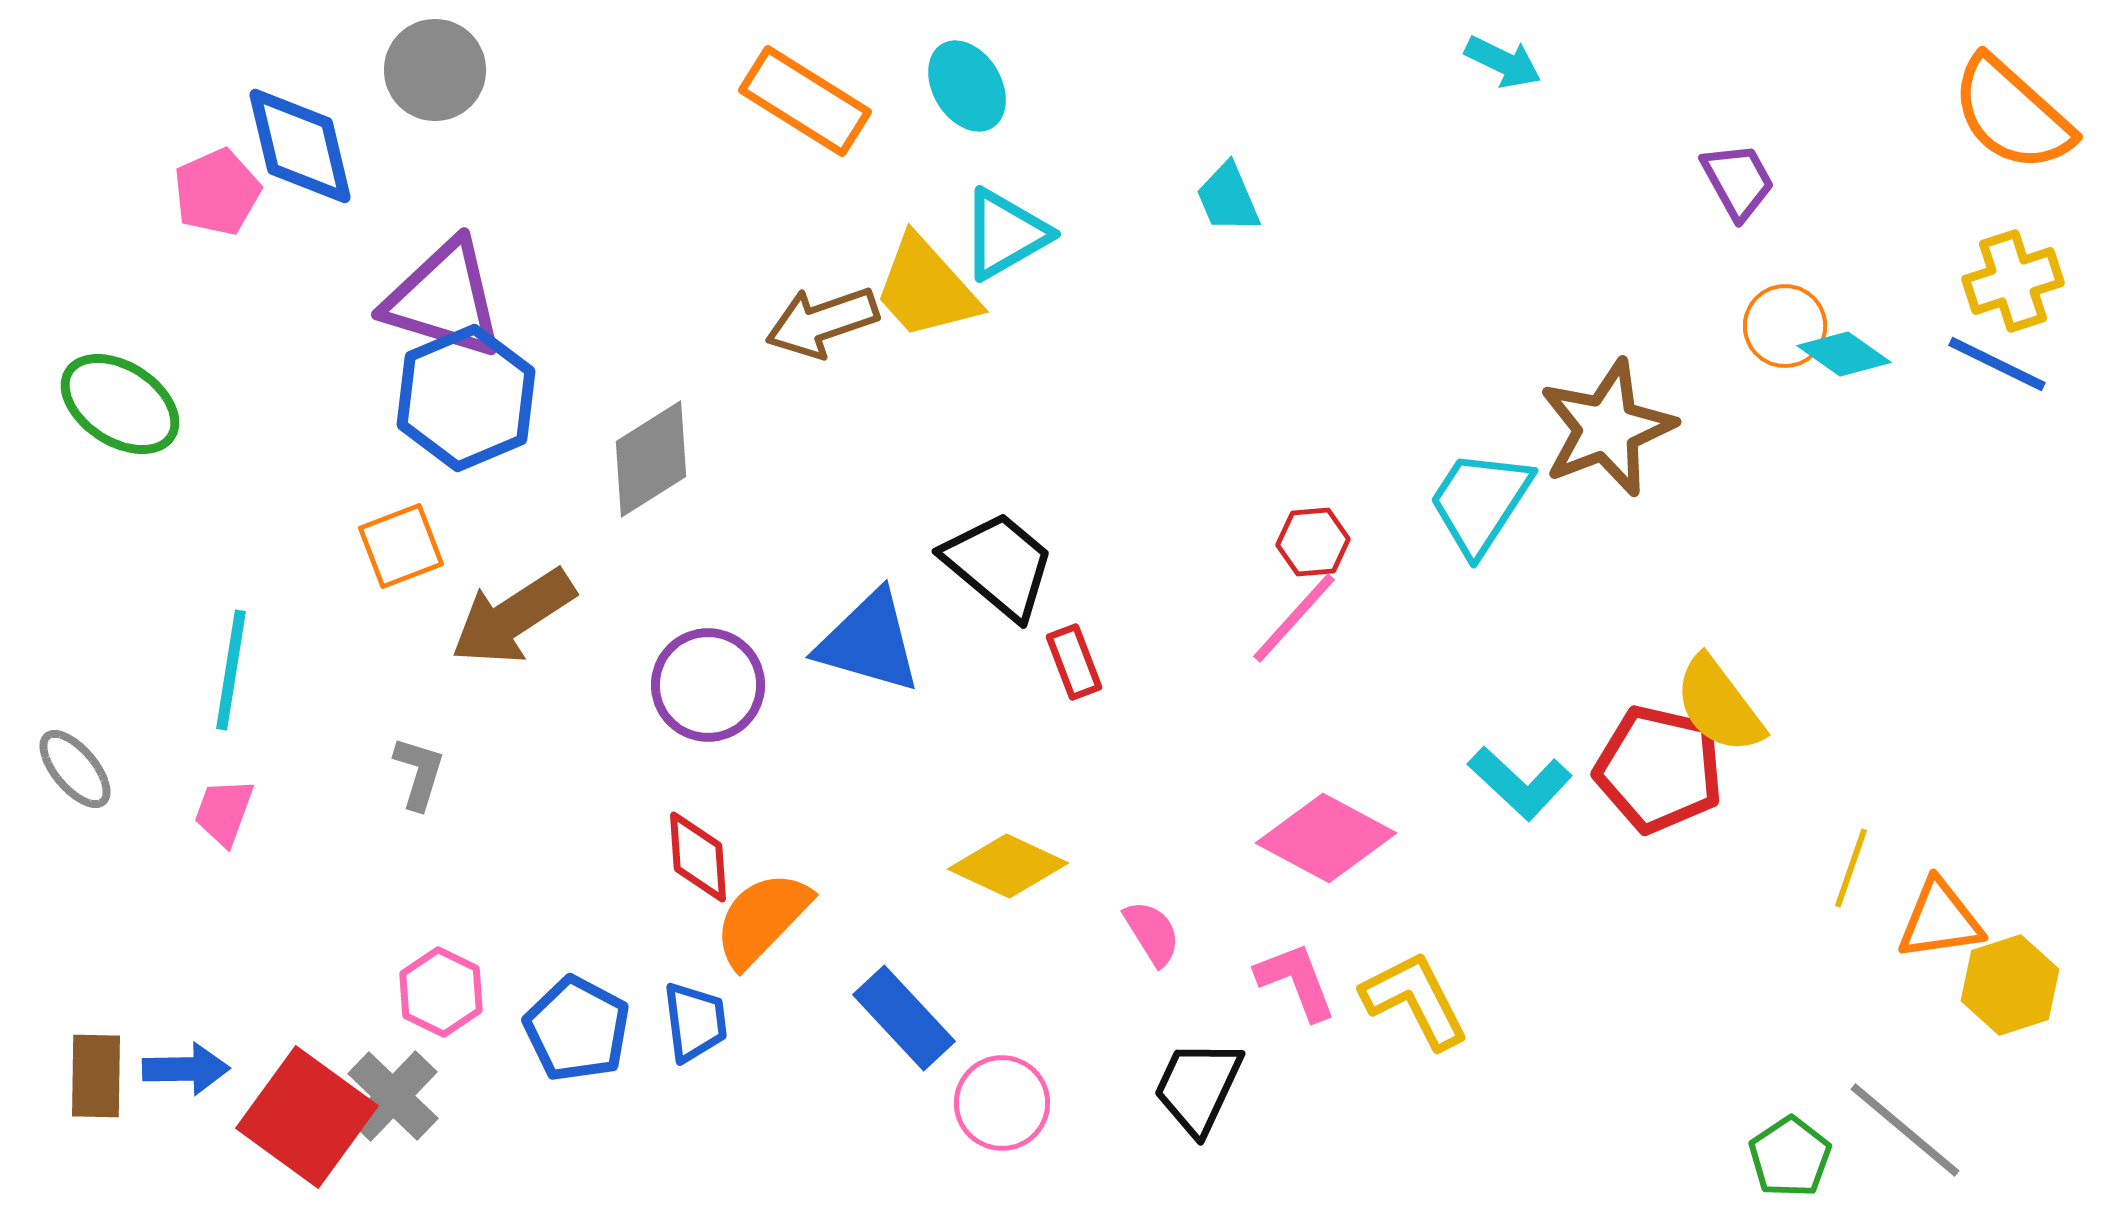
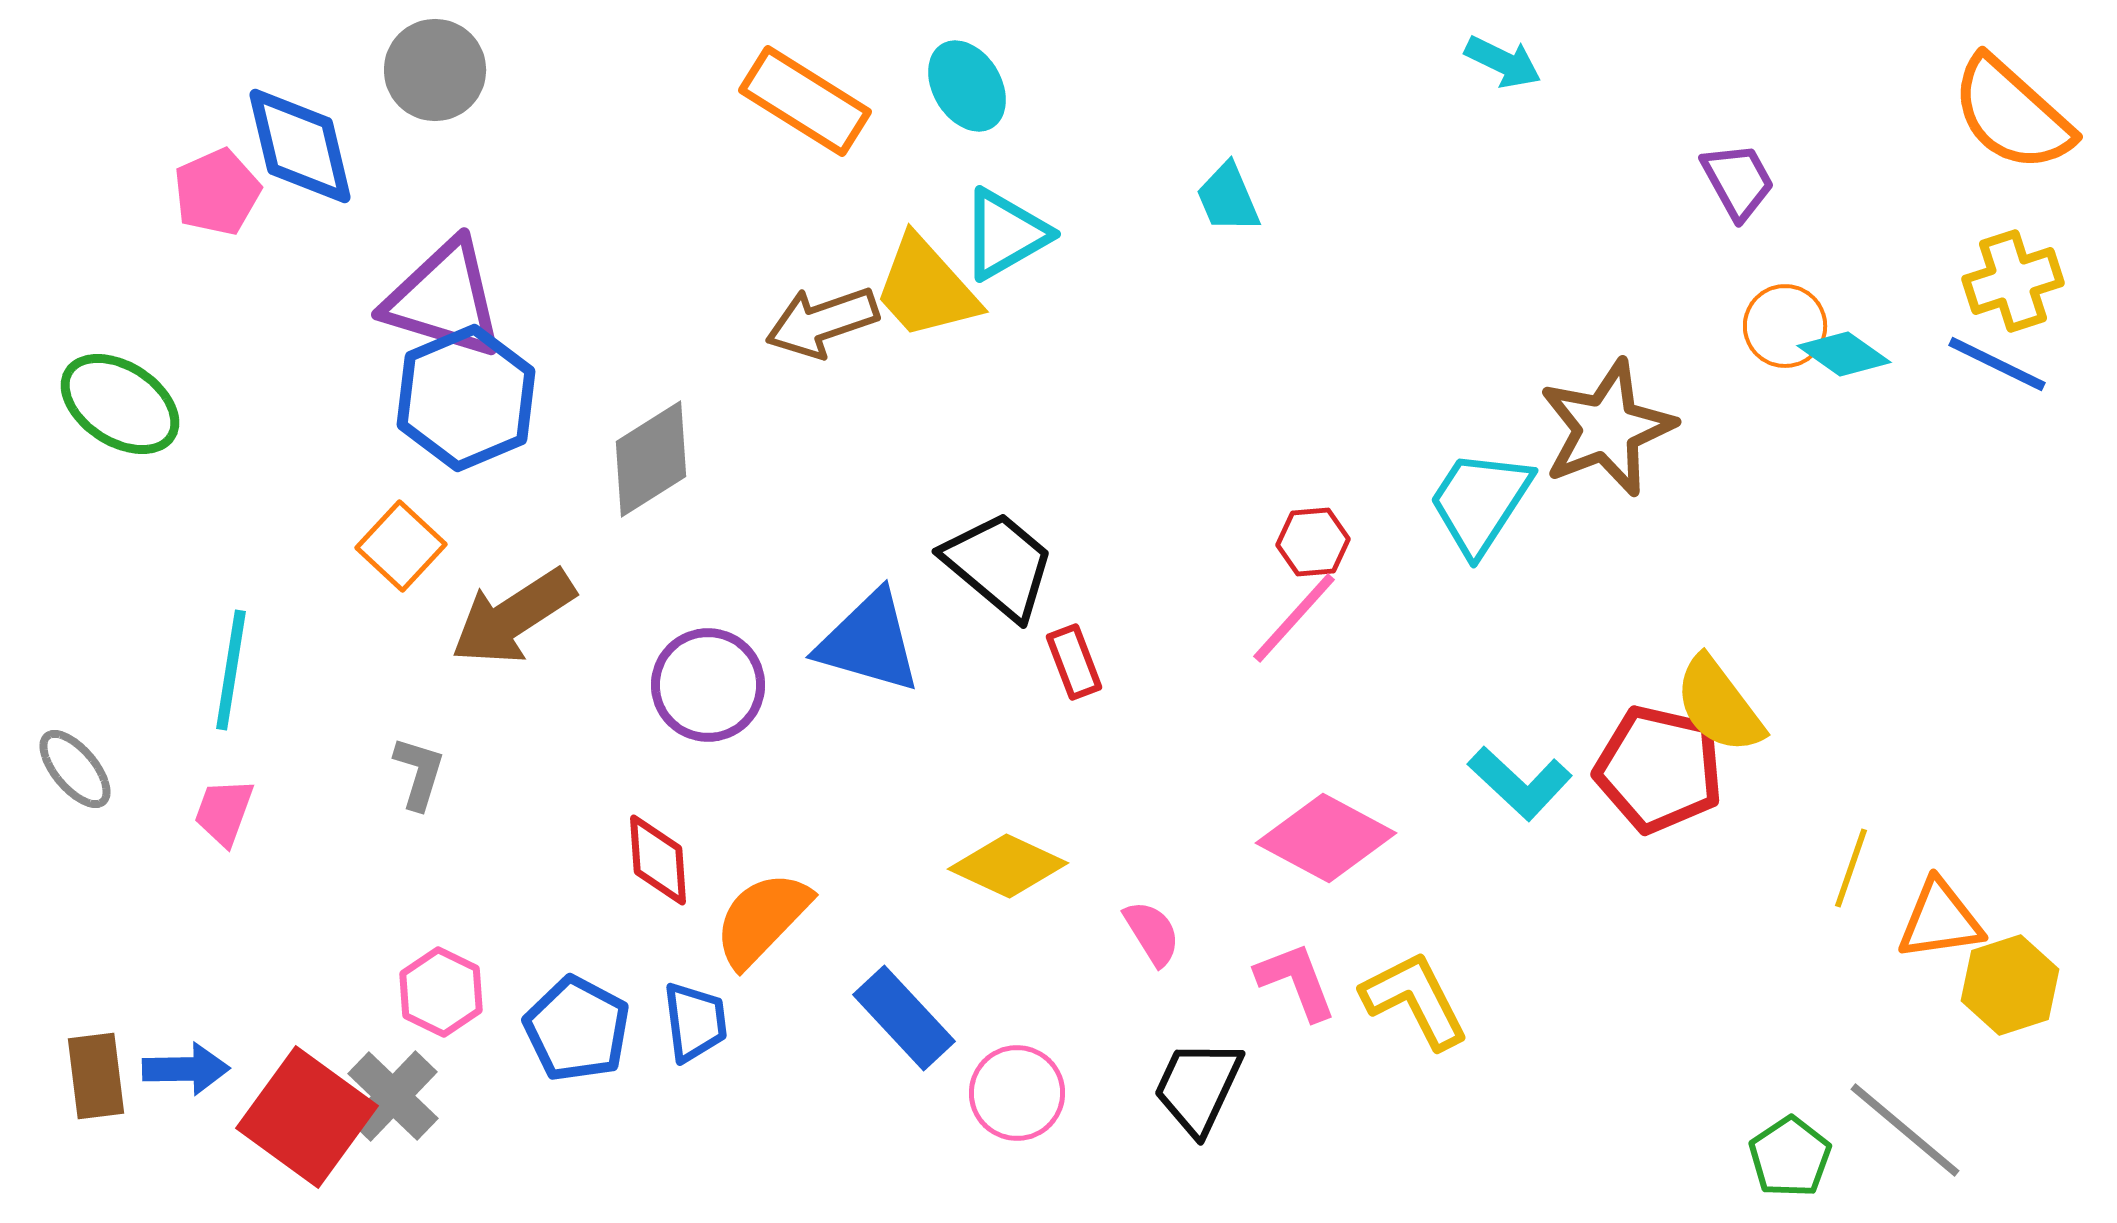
orange square at (401, 546): rotated 26 degrees counterclockwise
red diamond at (698, 857): moved 40 px left, 3 px down
brown rectangle at (96, 1076): rotated 8 degrees counterclockwise
pink circle at (1002, 1103): moved 15 px right, 10 px up
